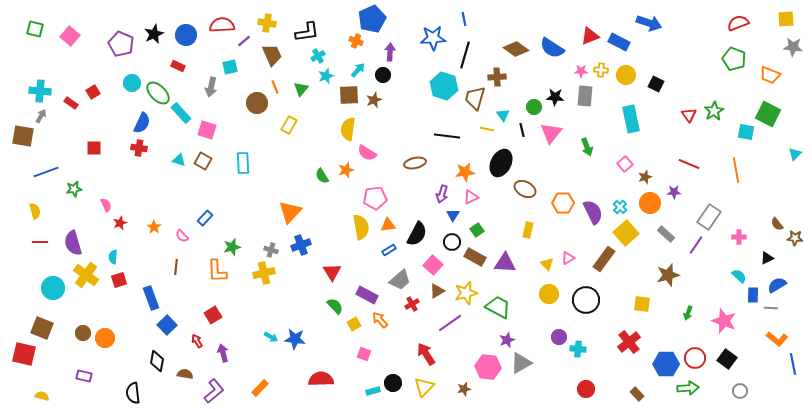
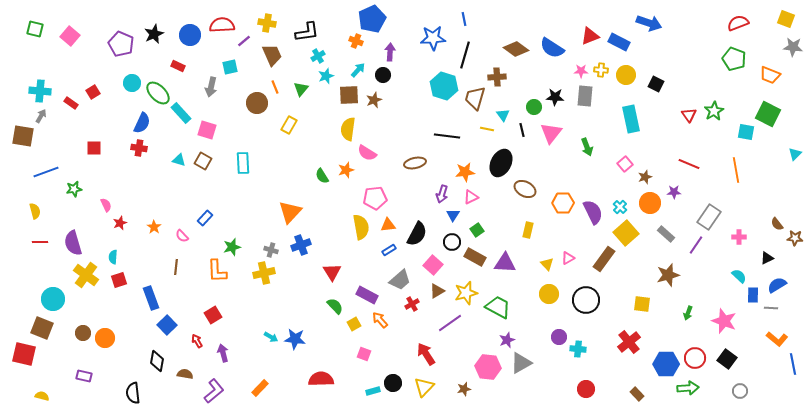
yellow square at (786, 19): rotated 24 degrees clockwise
blue circle at (186, 35): moved 4 px right
cyan circle at (53, 288): moved 11 px down
